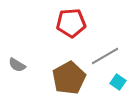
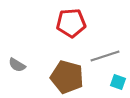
gray line: rotated 12 degrees clockwise
brown pentagon: moved 2 px left, 1 px up; rotated 28 degrees counterclockwise
cyan square: rotated 14 degrees counterclockwise
